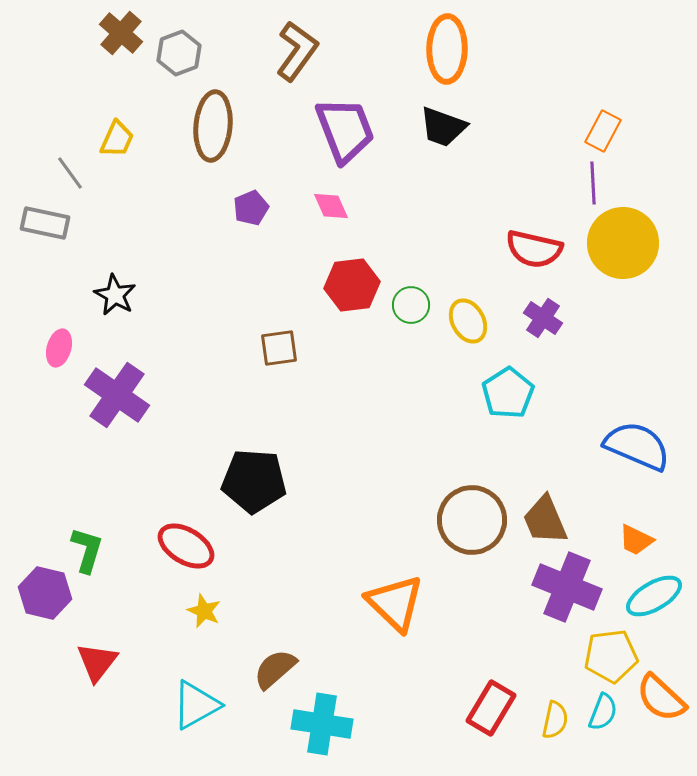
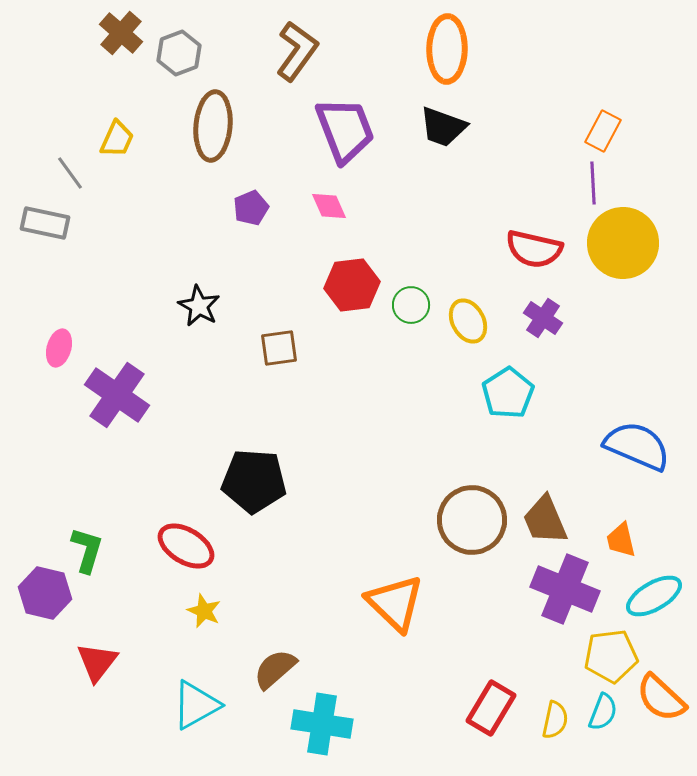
pink diamond at (331, 206): moved 2 px left
black star at (115, 295): moved 84 px right, 11 px down
orange trapezoid at (636, 540): moved 15 px left; rotated 51 degrees clockwise
purple cross at (567, 587): moved 2 px left, 2 px down
